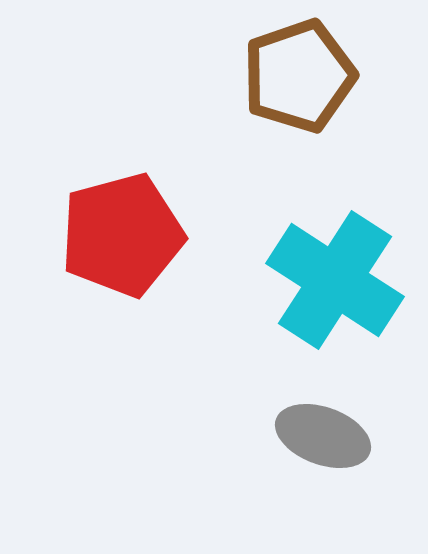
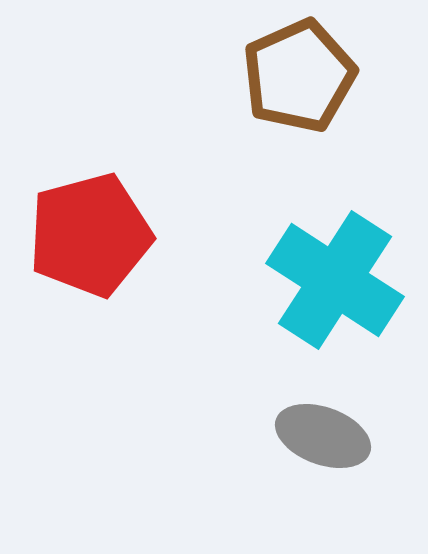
brown pentagon: rotated 5 degrees counterclockwise
red pentagon: moved 32 px left
